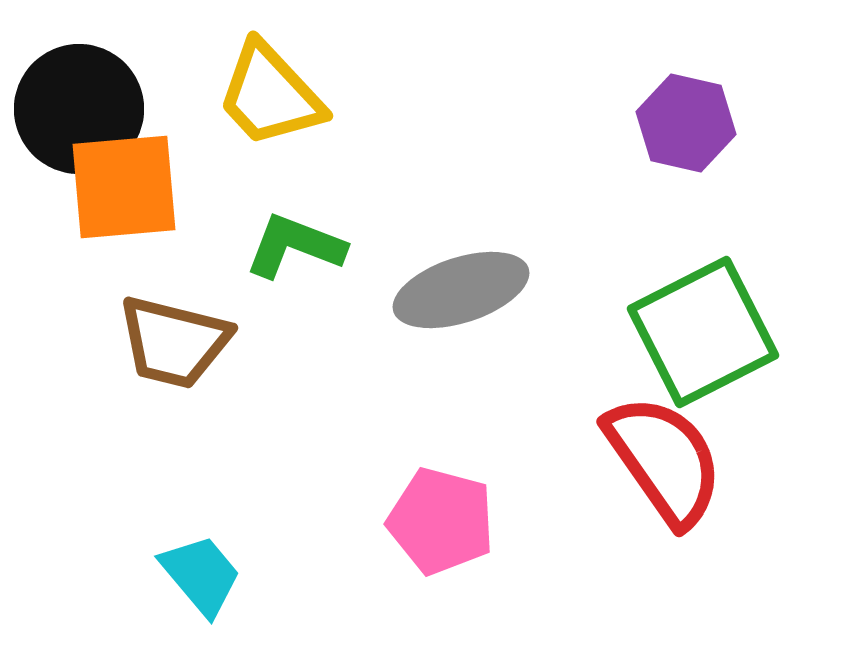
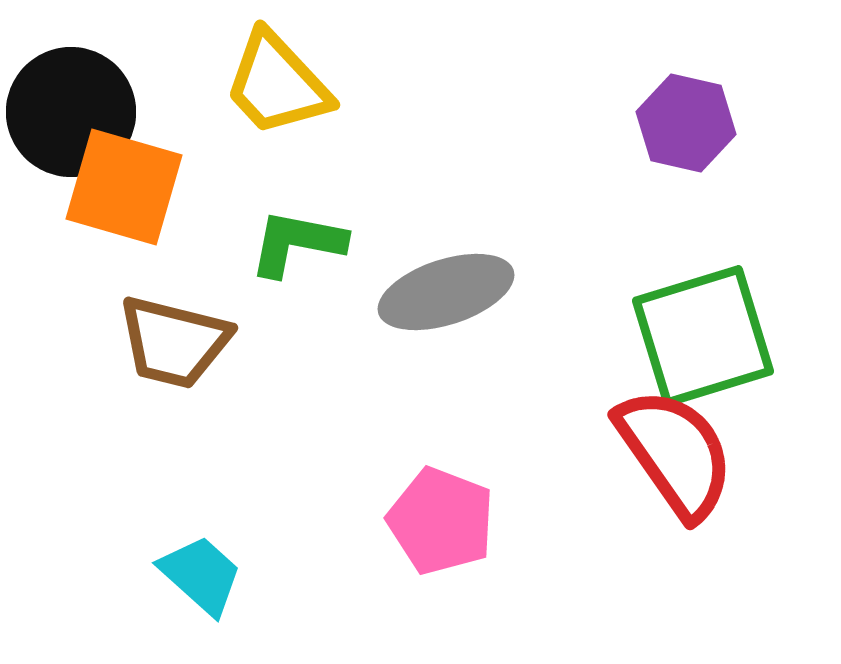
yellow trapezoid: moved 7 px right, 11 px up
black circle: moved 8 px left, 3 px down
orange square: rotated 21 degrees clockwise
green L-shape: moved 2 px right, 3 px up; rotated 10 degrees counterclockwise
gray ellipse: moved 15 px left, 2 px down
green square: moved 4 px down; rotated 10 degrees clockwise
red semicircle: moved 11 px right, 7 px up
pink pentagon: rotated 6 degrees clockwise
cyan trapezoid: rotated 8 degrees counterclockwise
